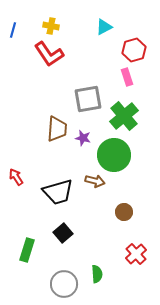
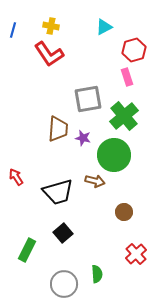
brown trapezoid: moved 1 px right
green rectangle: rotated 10 degrees clockwise
